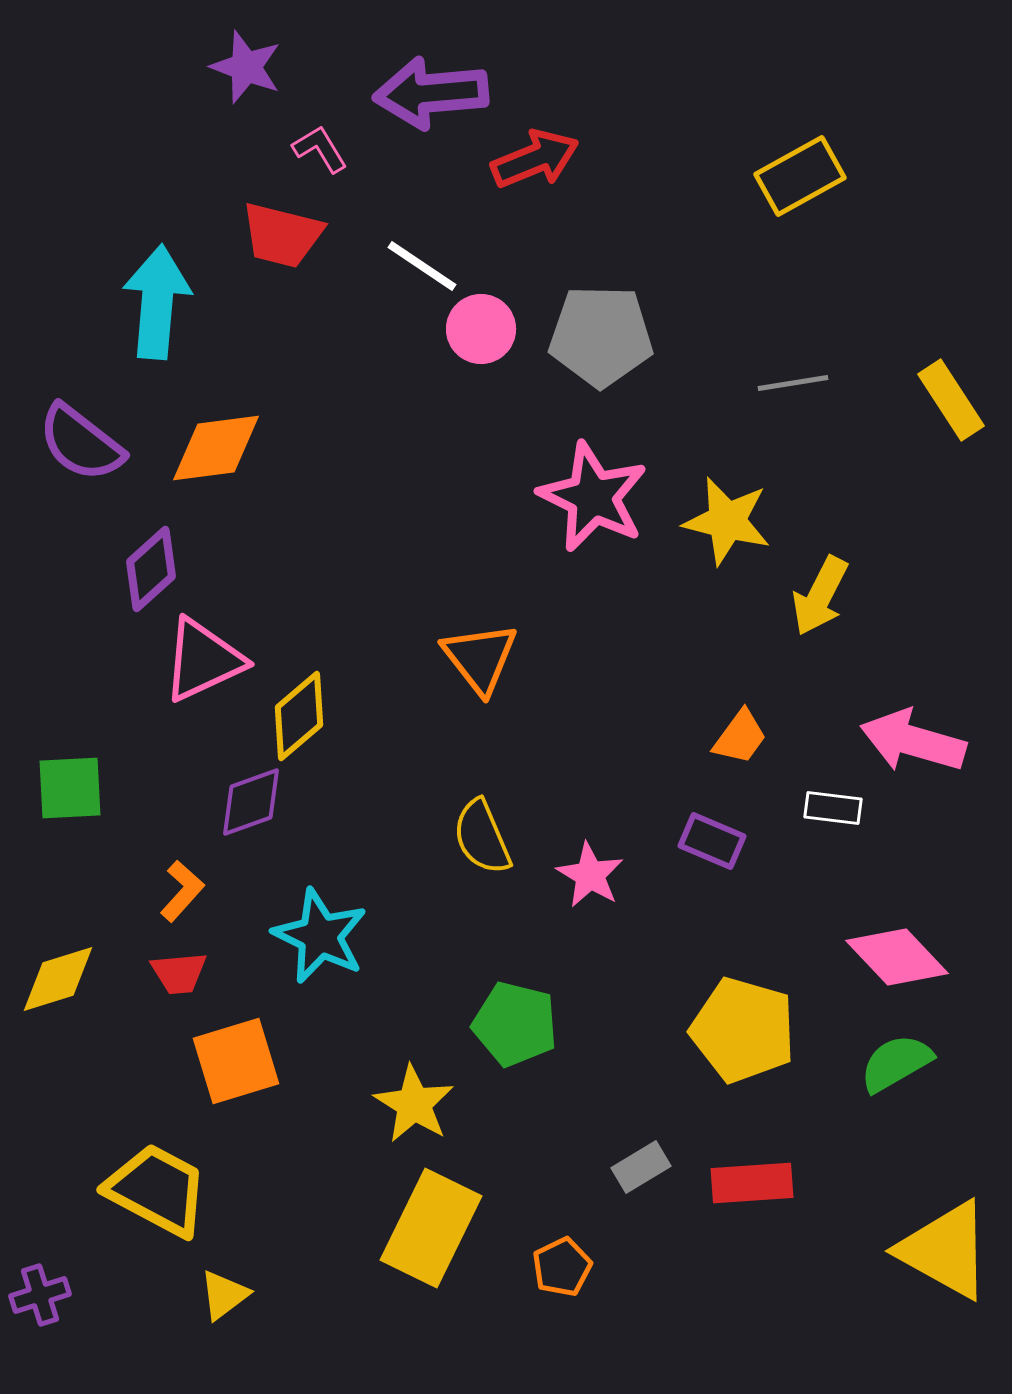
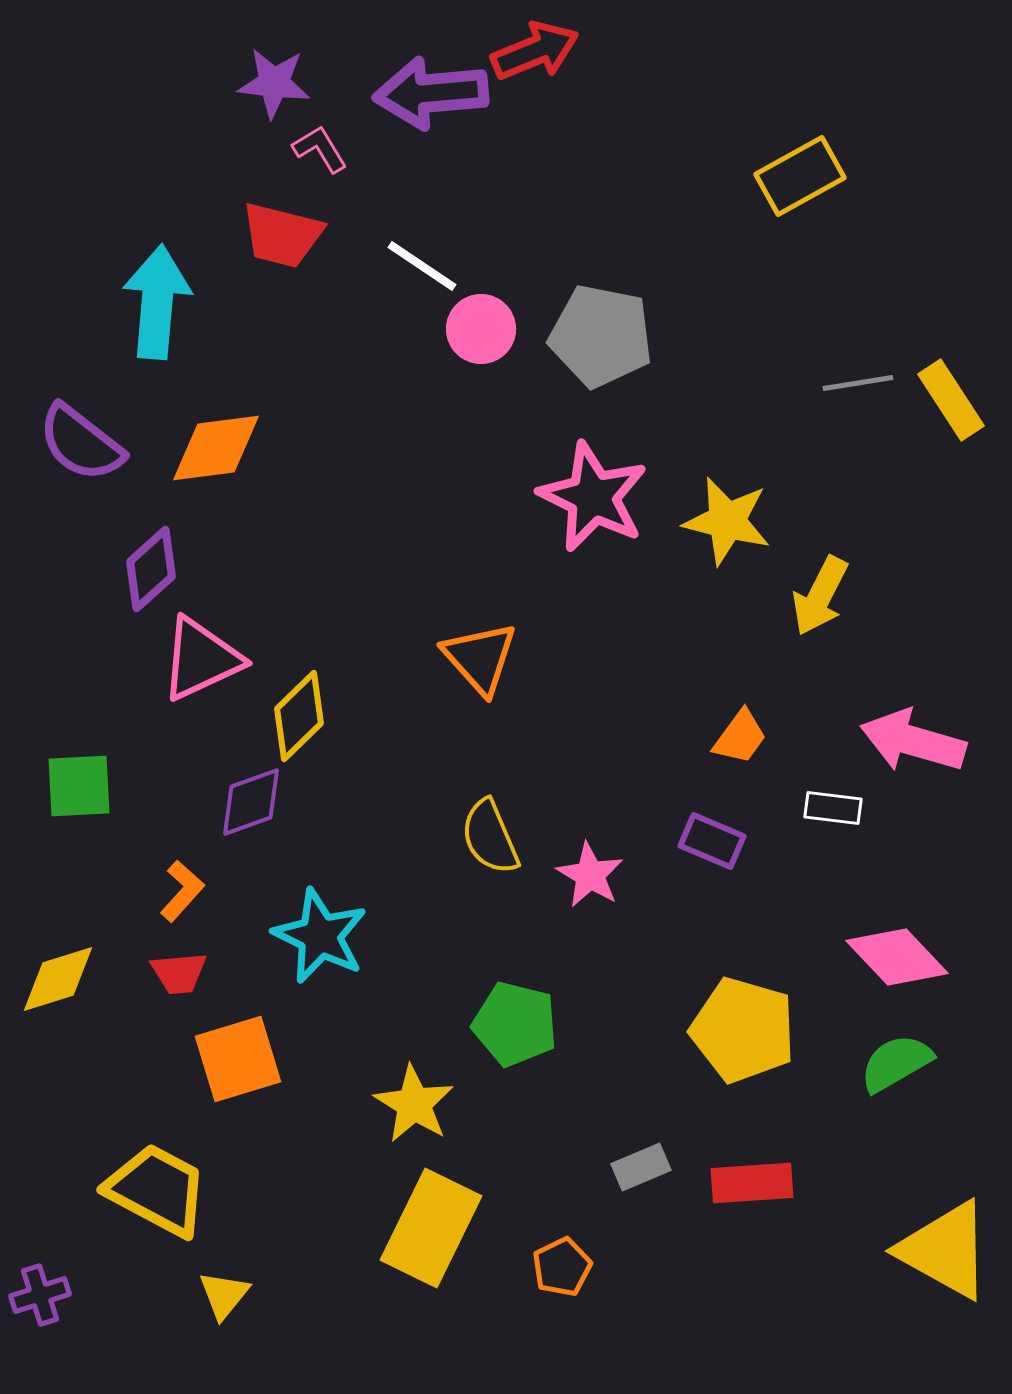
purple star at (246, 67): moved 28 px right, 16 px down; rotated 14 degrees counterclockwise
red arrow at (535, 159): moved 108 px up
gray pentagon at (601, 336): rotated 10 degrees clockwise
gray line at (793, 383): moved 65 px right
orange triangle at (480, 658): rotated 4 degrees counterclockwise
pink triangle at (203, 660): moved 2 px left, 1 px up
yellow diamond at (299, 716): rotated 4 degrees counterclockwise
green square at (70, 788): moved 9 px right, 2 px up
yellow semicircle at (482, 837): moved 8 px right
orange square at (236, 1061): moved 2 px right, 2 px up
gray rectangle at (641, 1167): rotated 8 degrees clockwise
yellow triangle at (224, 1295): rotated 14 degrees counterclockwise
